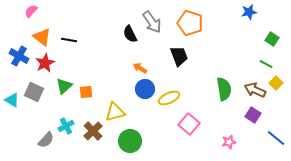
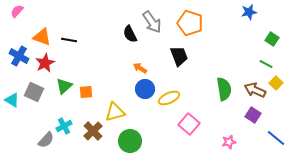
pink semicircle: moved 14 px left
orange triangle: rotated 18 degrees counterclockwise
cyan cross: moved 2 px left
